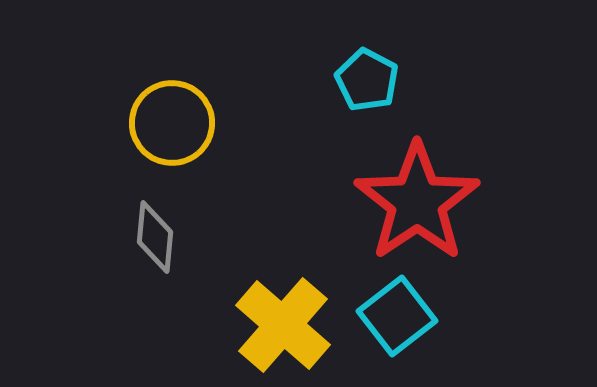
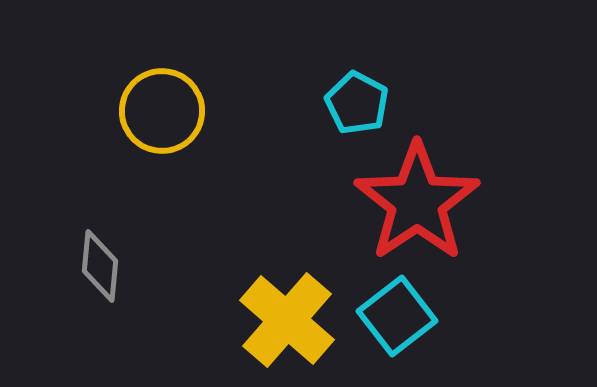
cyan pentagon: moved 10 px left, 23 px down
yellow circle: moved 10 px left, 12 px up
gray diamond: moved 55 px left, 29 px down
yellow cross: moved 4 px right, 5 px up
